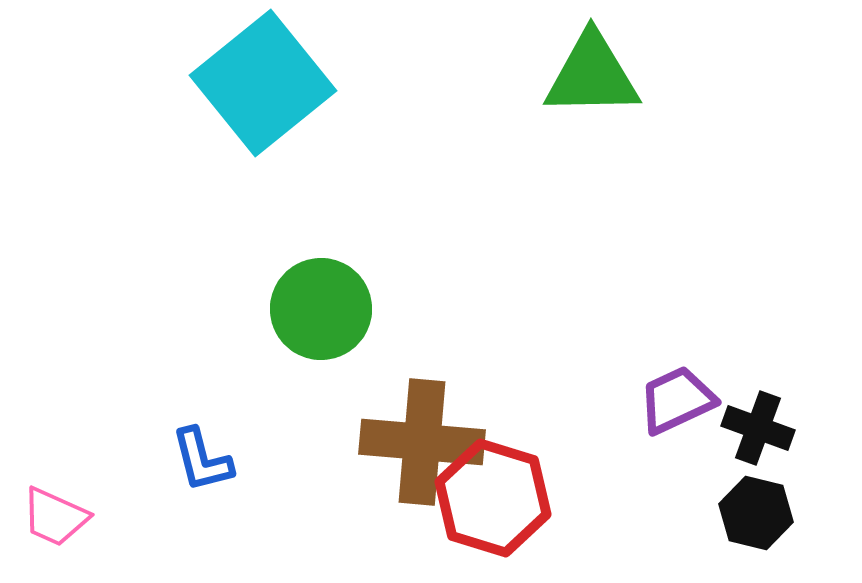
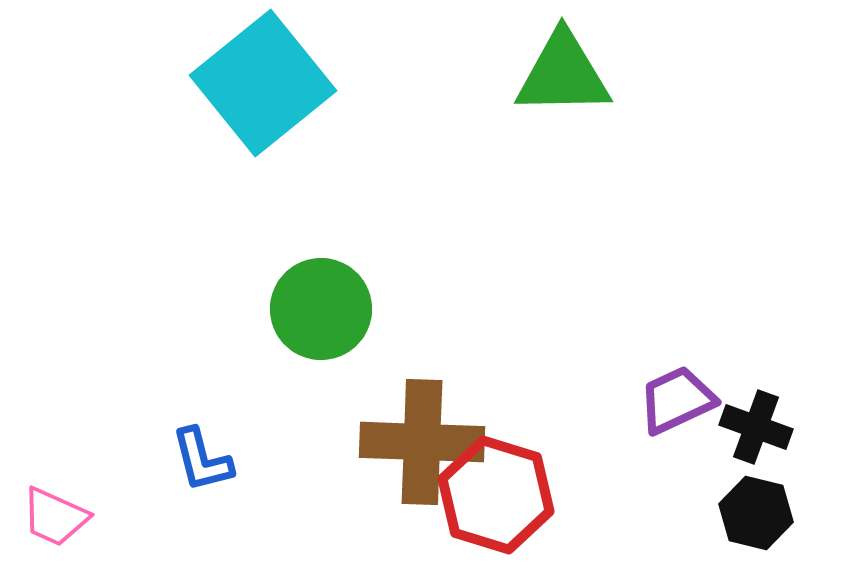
green triangle: moved 29 px left, 1 px up
black cross: moved 2 px left, 1 px up
brown cross: rotated 3 degrees counterclockwise
red hexagon: moved 3 px right, 3 px up
